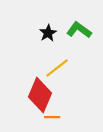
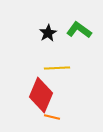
yellow line: rotated 35 degrees clockwise
red diamond: moved 1 px right
orange line: rotated 14 degrees clockwise
